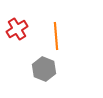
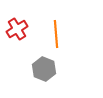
orange line: moved 2 px up
